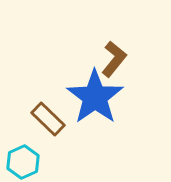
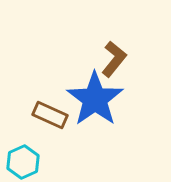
blue star: moved 2 px down
brown rectangle: moved 2 px right, 4 px up; rotated 20 degrees counterclockwise
